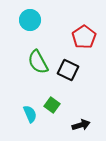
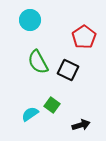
cyan semicircle: rotated 102 degrees counterclockwise
